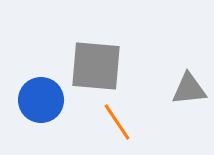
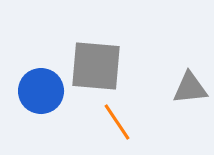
gray triangle: moved 1 px right, 1 px up
blue circle: moved 9 px up
